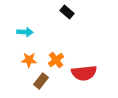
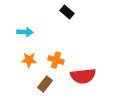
orange cross: rotated 35 degrees counterclockwise
red semicircle: moved 1 px left, 3 px down
brown rectangle: moved 4 px right, 3 px down
